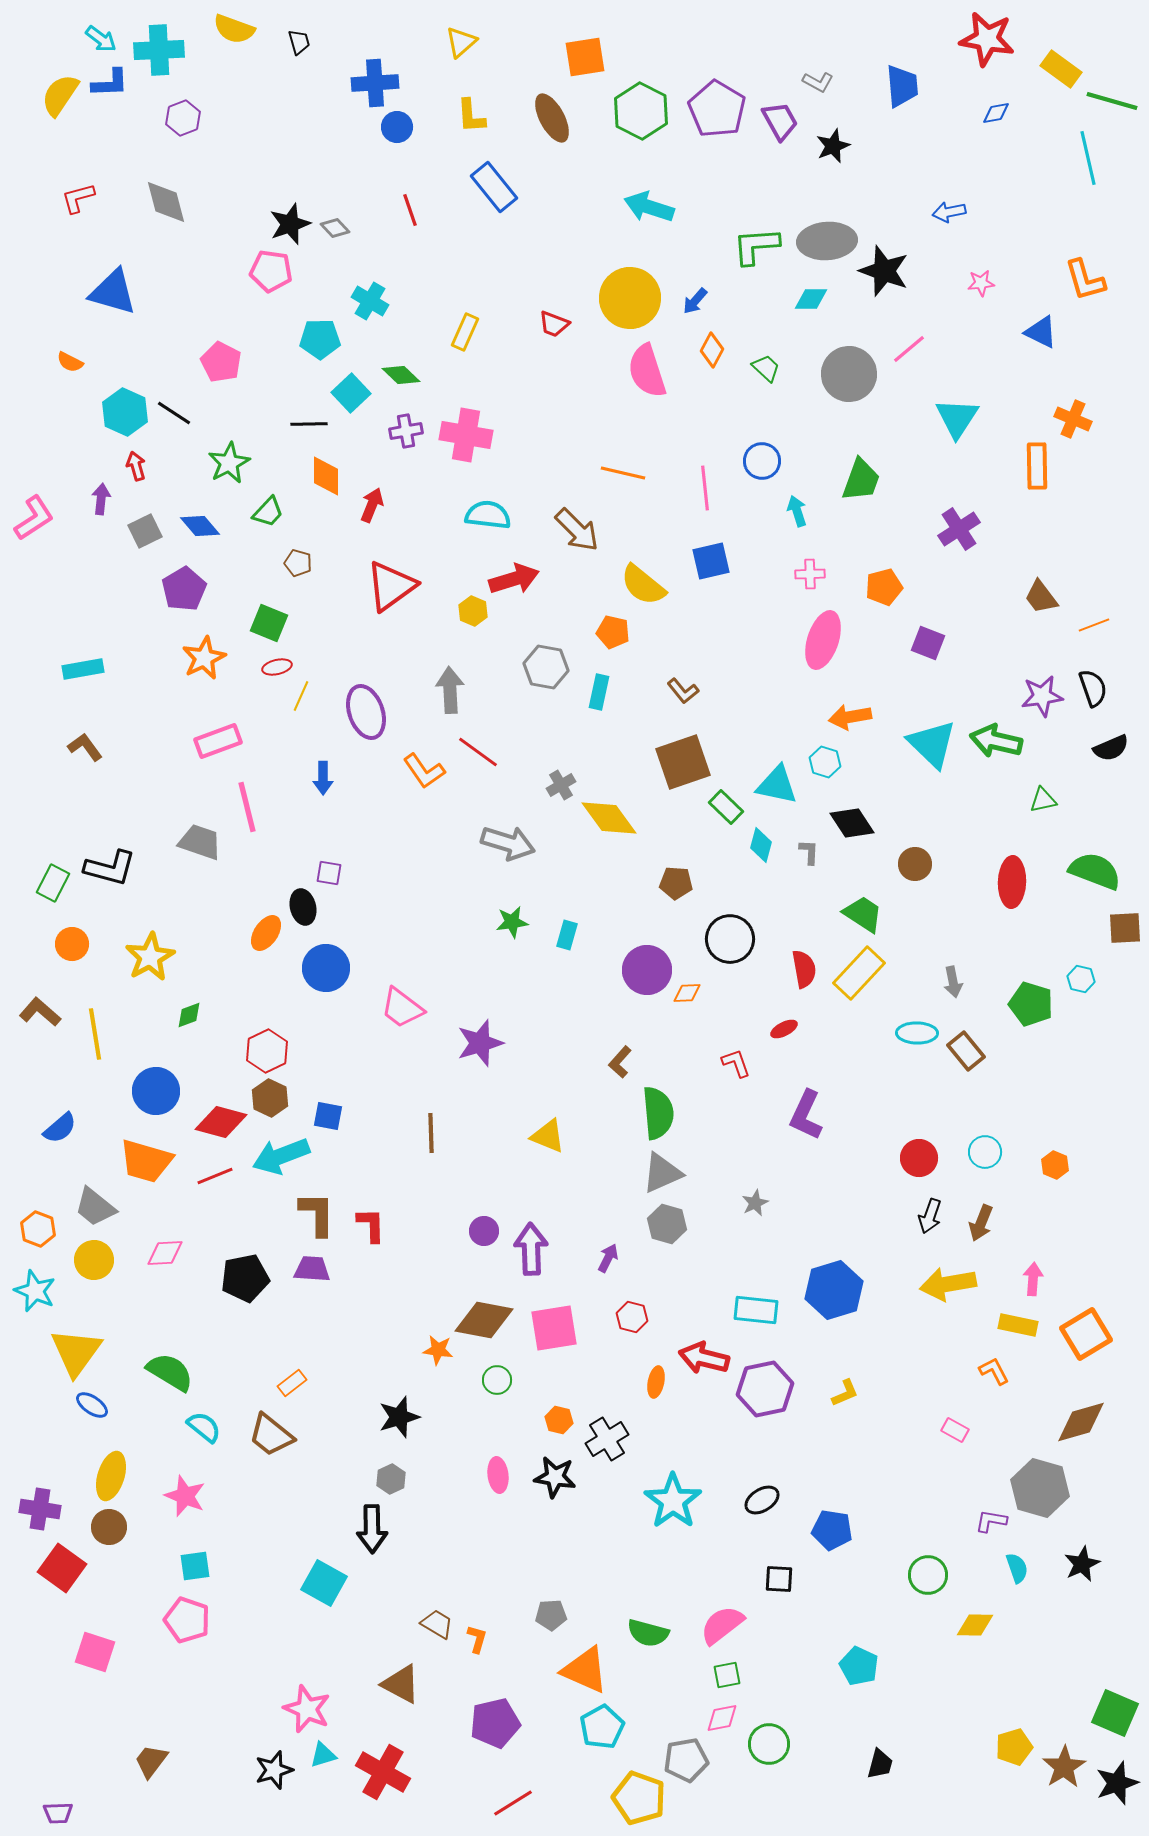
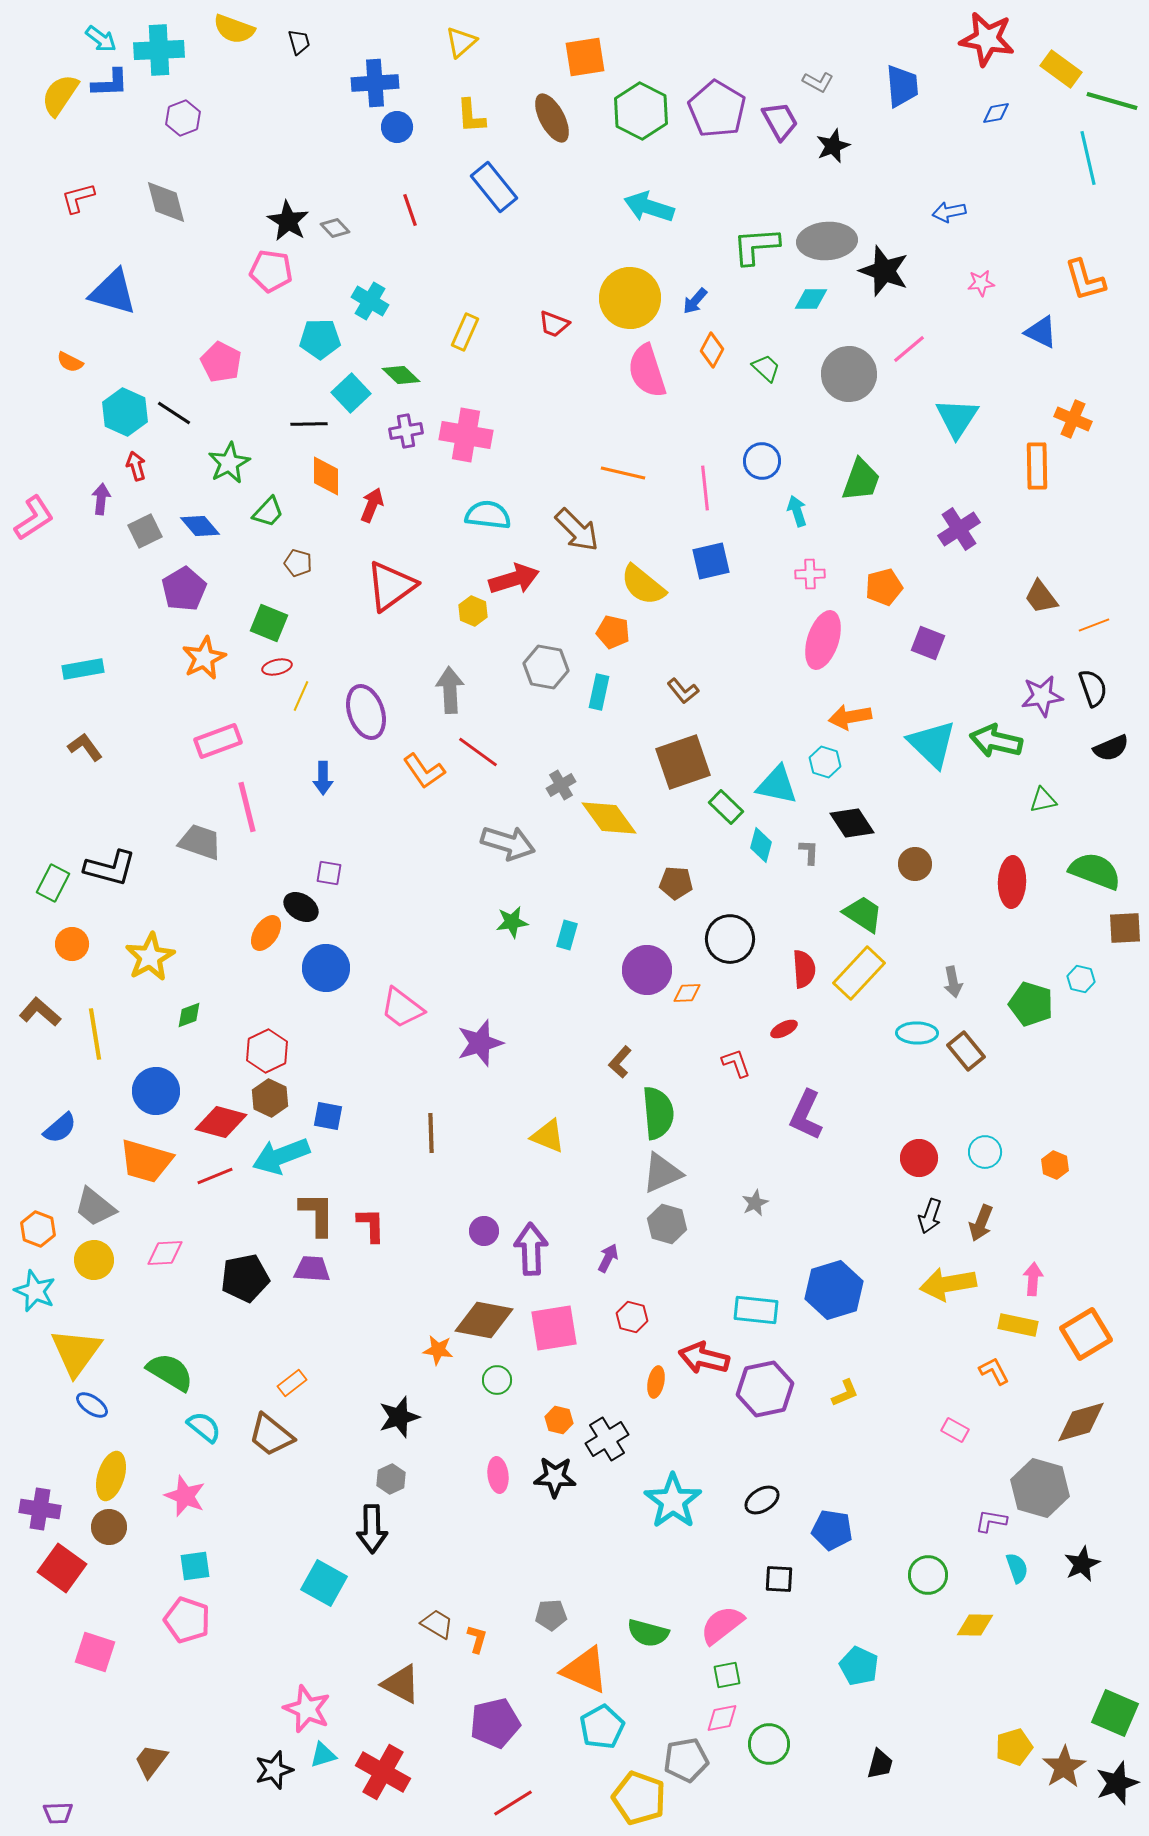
black star at (290, 224): moved 2 px left, 3 px up; rotated 21 degrees counterclockwise
black ellipse at (303, 907): moved 2 px left; rotated 44 degrees counterclockwise
red semicircle at (804, 969): rotated 6 degrees clockwise
black star at (555, 1477): rotated 6 degrees counterclockwise
